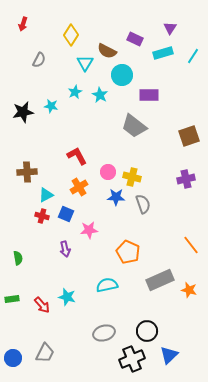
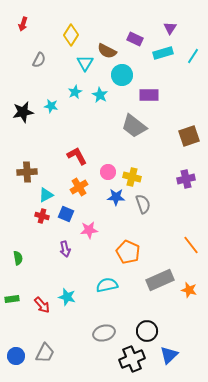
blue circle at (13, 358): moved 3 px right, 2 px up
